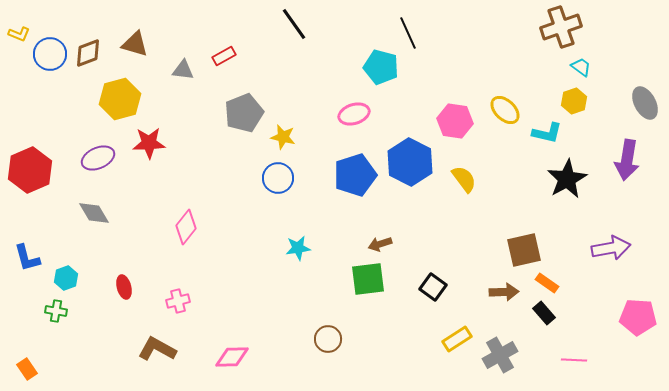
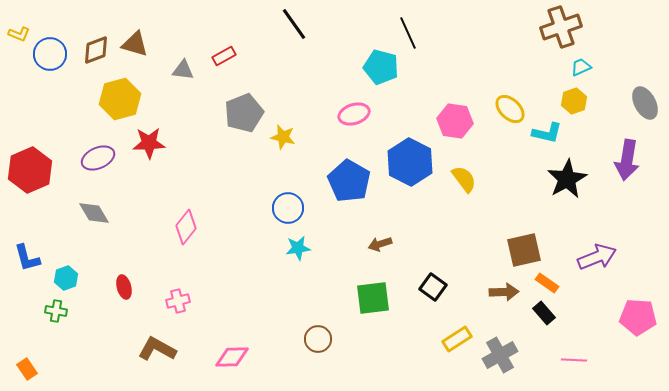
brown diamond at (88, 53): moved 8 px right, 3 px up
cyan trapezoid at (581, 67): rotated 60 degrees counterclockwise
yellow ellipse at (505, 110): moved 5 px right, 1 px up
blue pentagon at (355, 175): moved 6 px left, 6 px down; rotated 24 degrees counterclockwise
blue circle at (278, 178): moved 10 px right, 30 px down
purple arrow at (611, 248): moved 14 px left, 9 px down; rotated 12 degrees counterclockwise
green square at (368, 279): moved 5 px right, 19 px down
brown circle at (328, 339): moved 10 px left
